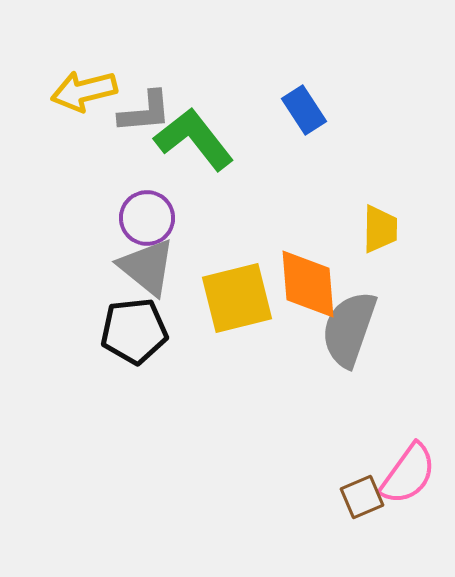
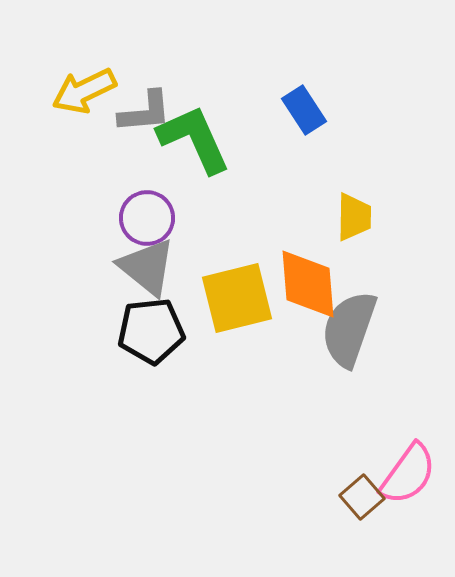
yellow arrow: rotated 12 degrees counterclockwise
green L-shape: rotated 14 degrees clockwise
yellow trapezoid: moved 26 px left, 12 px up
black pentagon: moved 17 px right
brown square: rotated 18 degrees counterclockwise
